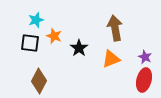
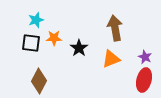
orange star: moved 2 px down; rotated 21 degrees counterclockwise
black square: moved 1 px right
